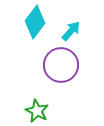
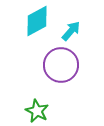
cyan diamond: moved 2 px right, 1 px up; rotated 24 degrees clockwise
